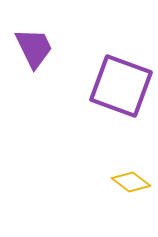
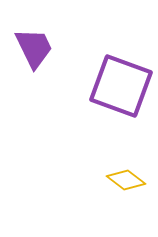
yellow diamond: moved 5 px left, 2 px up
